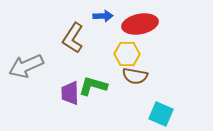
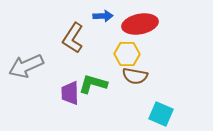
green L-shape: moved 2 px up
